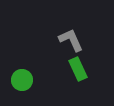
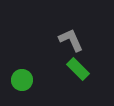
green rectangle: rotated 20 degrees counterclockwise
